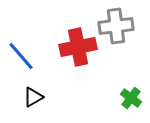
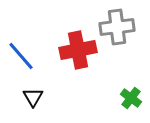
gray cross: moved 1 px right, 1 px down
red cross: moved 3 px down
black triangle: rotated 30 degrees counterclockwise
